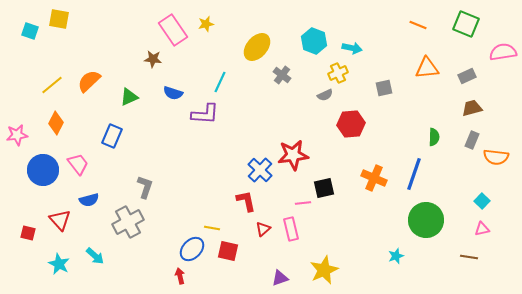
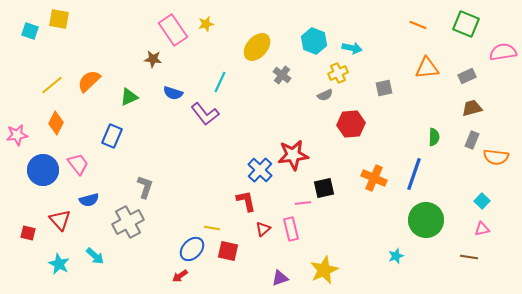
purple L-shape at (205, 114): rotated 48 degrees clockwise
red arrow at (180, 276): rotated 112 degrees counterclockwise
